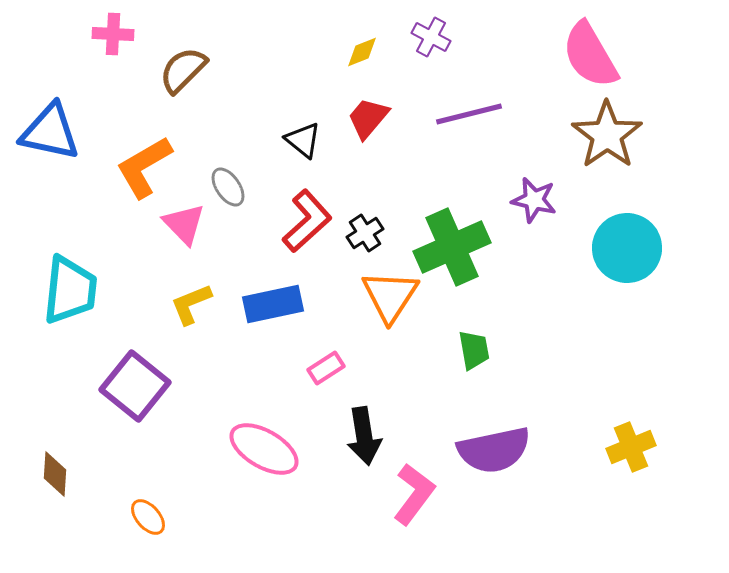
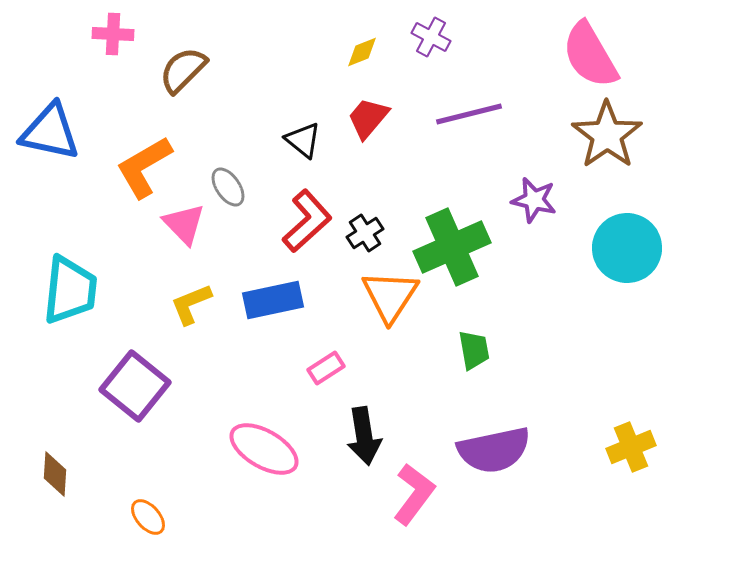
blue rectangle: moved 4 px up
